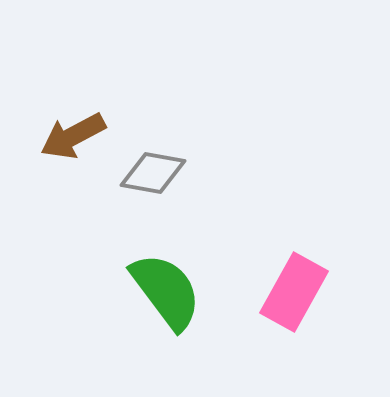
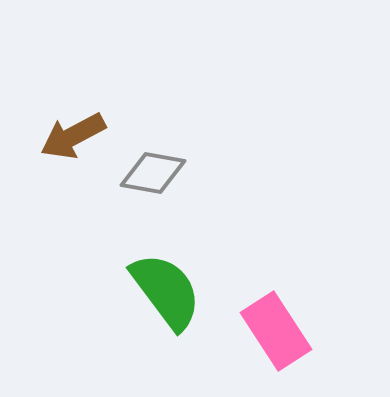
pink rectangle: moved 18 px left, 39 px down; rotated 62 degrees counterclockwise
